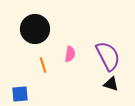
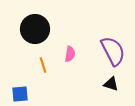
purple semicircle: moved 5 px right, 5 px up
